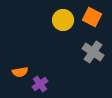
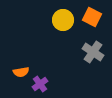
orange semicircle: moved 1 px right
